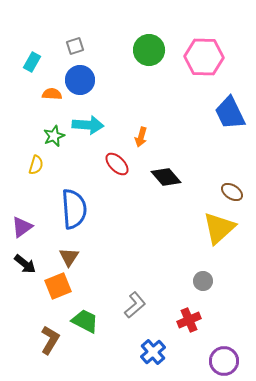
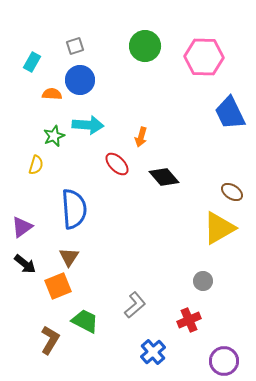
green circle: moved 4 px left, 4 px up
black diamond: moved 2 px left
yellow triangle: rotated 12 degrees clockwise
